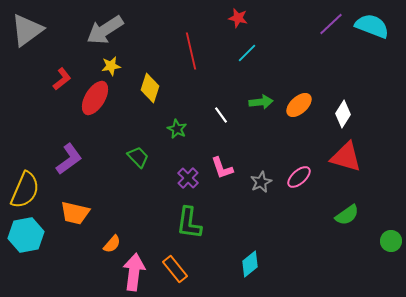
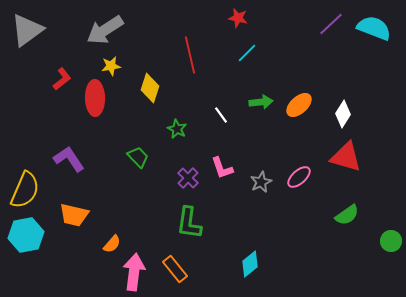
cyan semicircle: moved 2 px right, 2 px down
red line: moved 1 px left, 4 px down
red ellipse: rotated 32 degrees counterclockwise
purple L-shape: rotated 88 degrees counterclockwise
orange trapezoid: moved 1 px left, 2 px down
